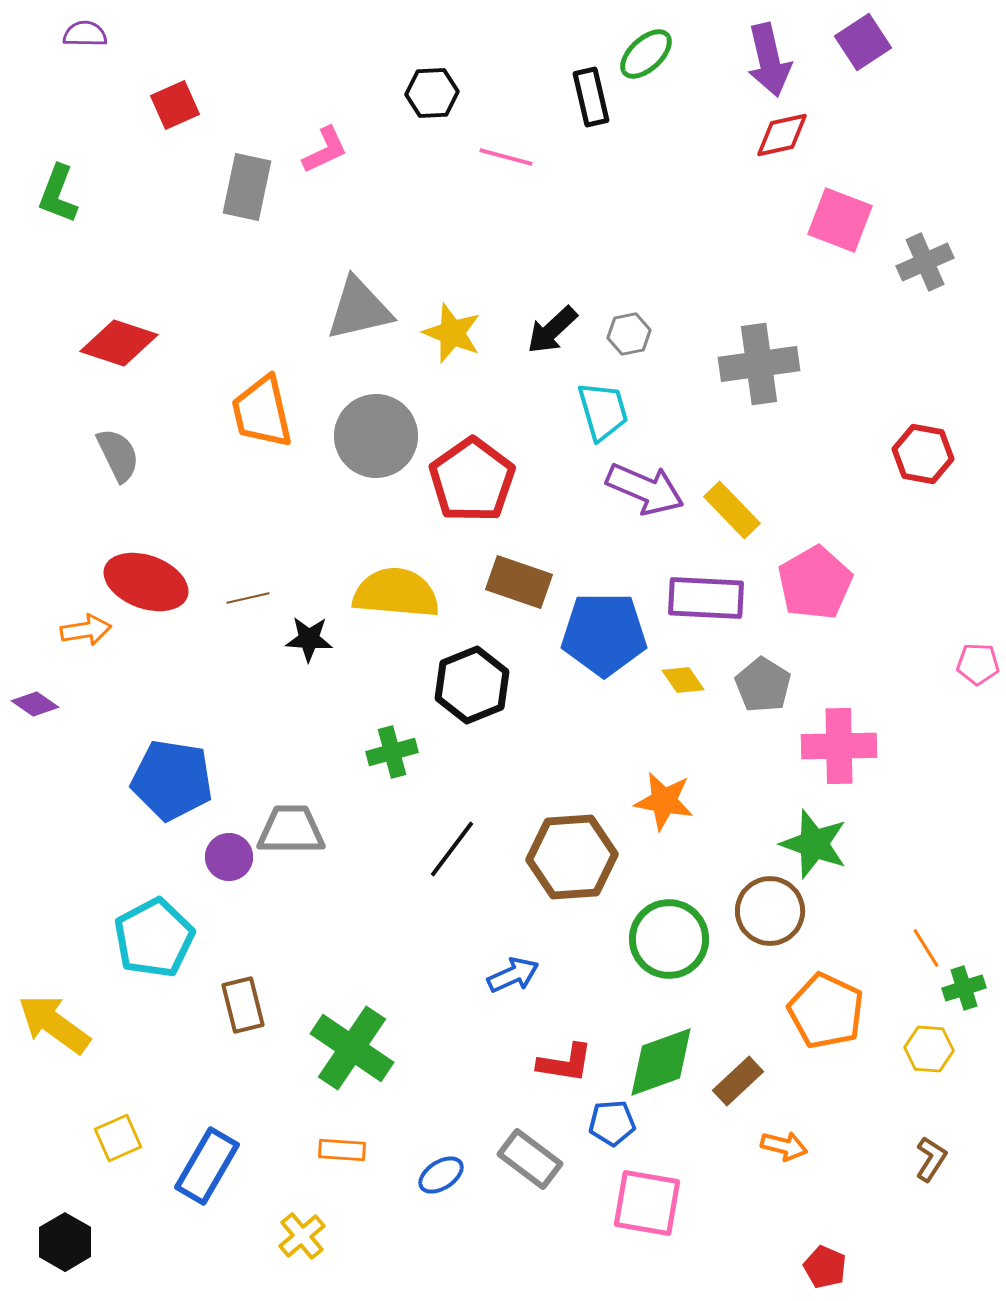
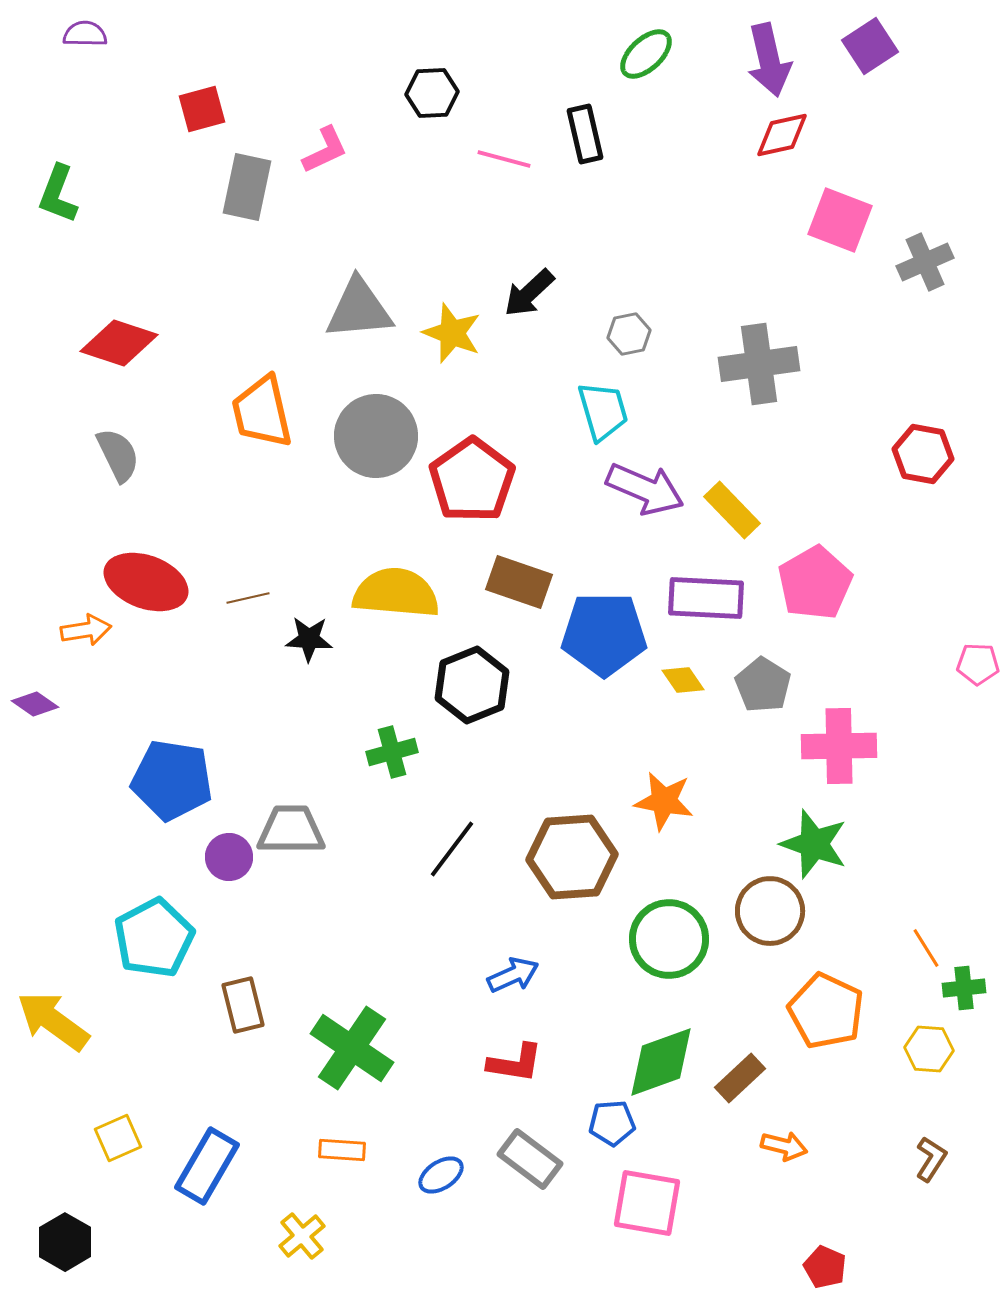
purple square at (863, 42): moved 7 px right, 4 px down
black rectangle at (591, 97): moved 6 px left, 37 px down
red square at (175, 105): moved 27 px right, 4 px down; rotated 9 degrees clockwise
pink line at (506, 157): moved 2 px left, 2 px down
gray triangle at (359, 309): rotated 8 degrees clockwise
black arrow at (552, 330): moved 23 px left, 37 px up
green cross at (964, 988): rotated 12 degrees clockwise
yellow arrow at (54, 1024): moved 1 px left, 3 px up
red L-shape at (565, 1063): moved 50 px left
brown rectangle at (738, 1081): moved 2 px right, 3 px up
